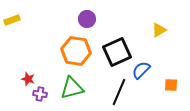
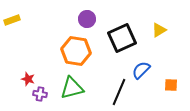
black square: moved 5 px right, 14 px up
